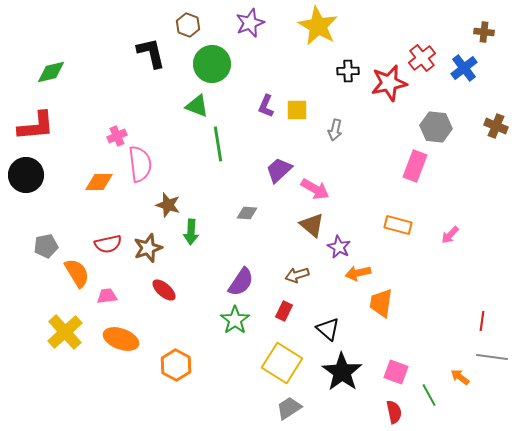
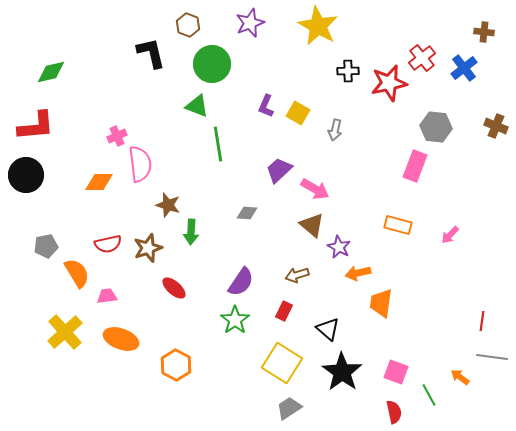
yellow square at (297, 110): moved 1 px right, 3 px down; rotated 30 degrees clockwise
red ellipse at (164, 290): moved 10 px right, 2 px up
